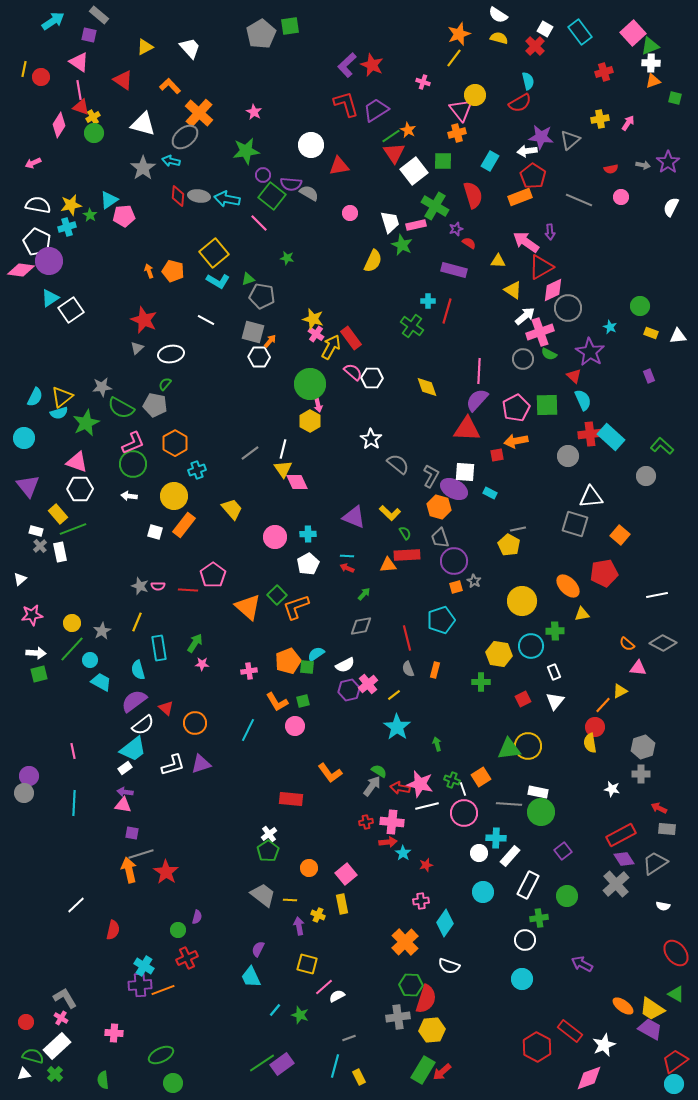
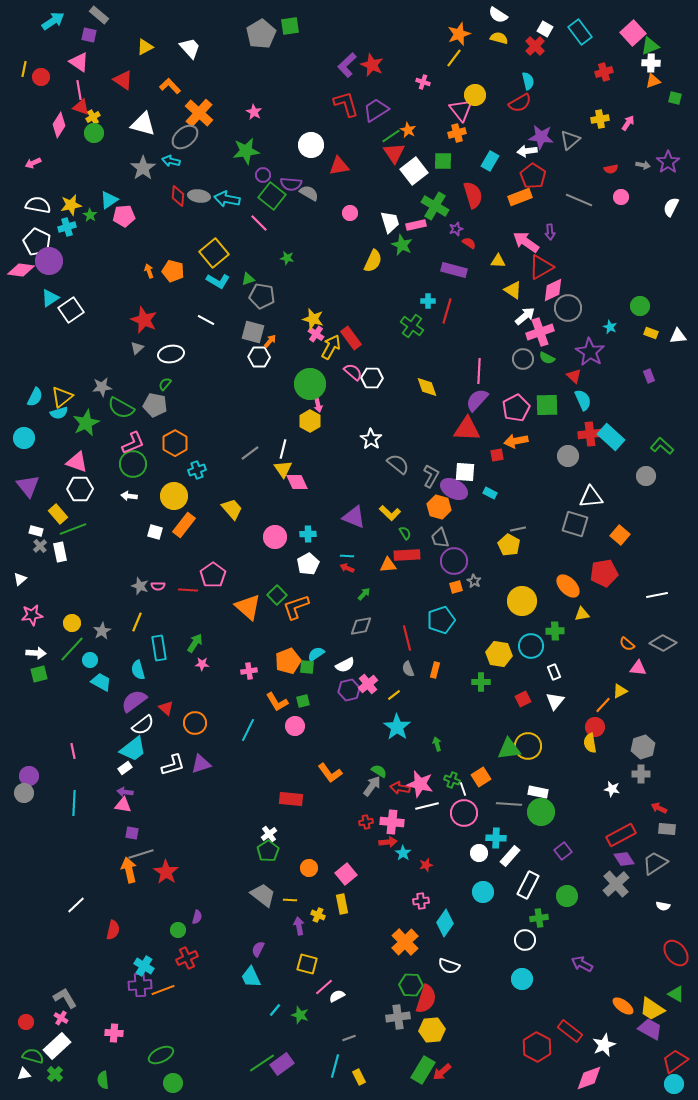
green semicircle at (549, 354): moved 2 px left, 4 px down
